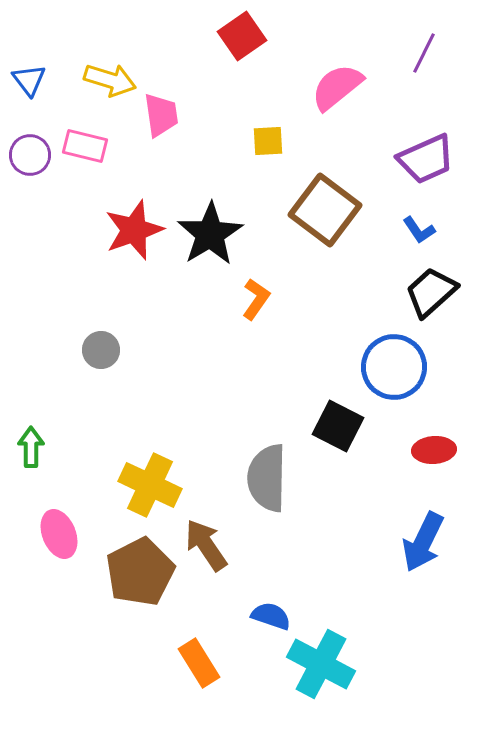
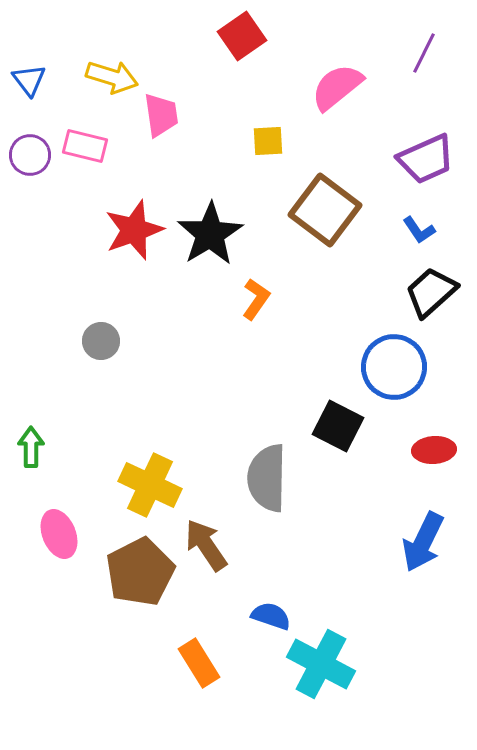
yellow arrow: moved 2 px right, 3 px up
gray circle: moved 9 px up
